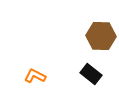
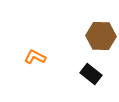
orange L-shape: moved 19 px up
